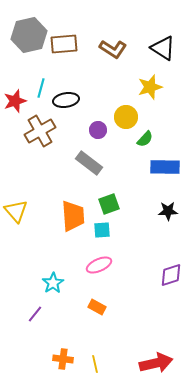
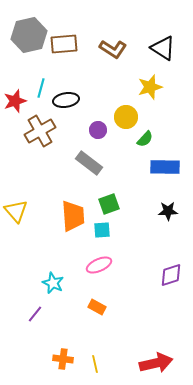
cyan star: rotated 15 degrees counterclockwise
